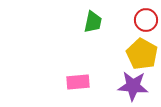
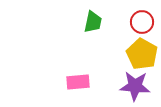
red circle: moved 4 px left, 2 px down
purple star: moved 2 px right
